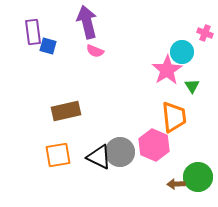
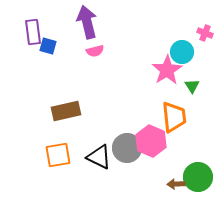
pink semicircle: rotated 36 degrees counterclockwise
pink hexagon: moved 3 px left, 4 px up
gray circle: moved 7 px right, 4 px up
